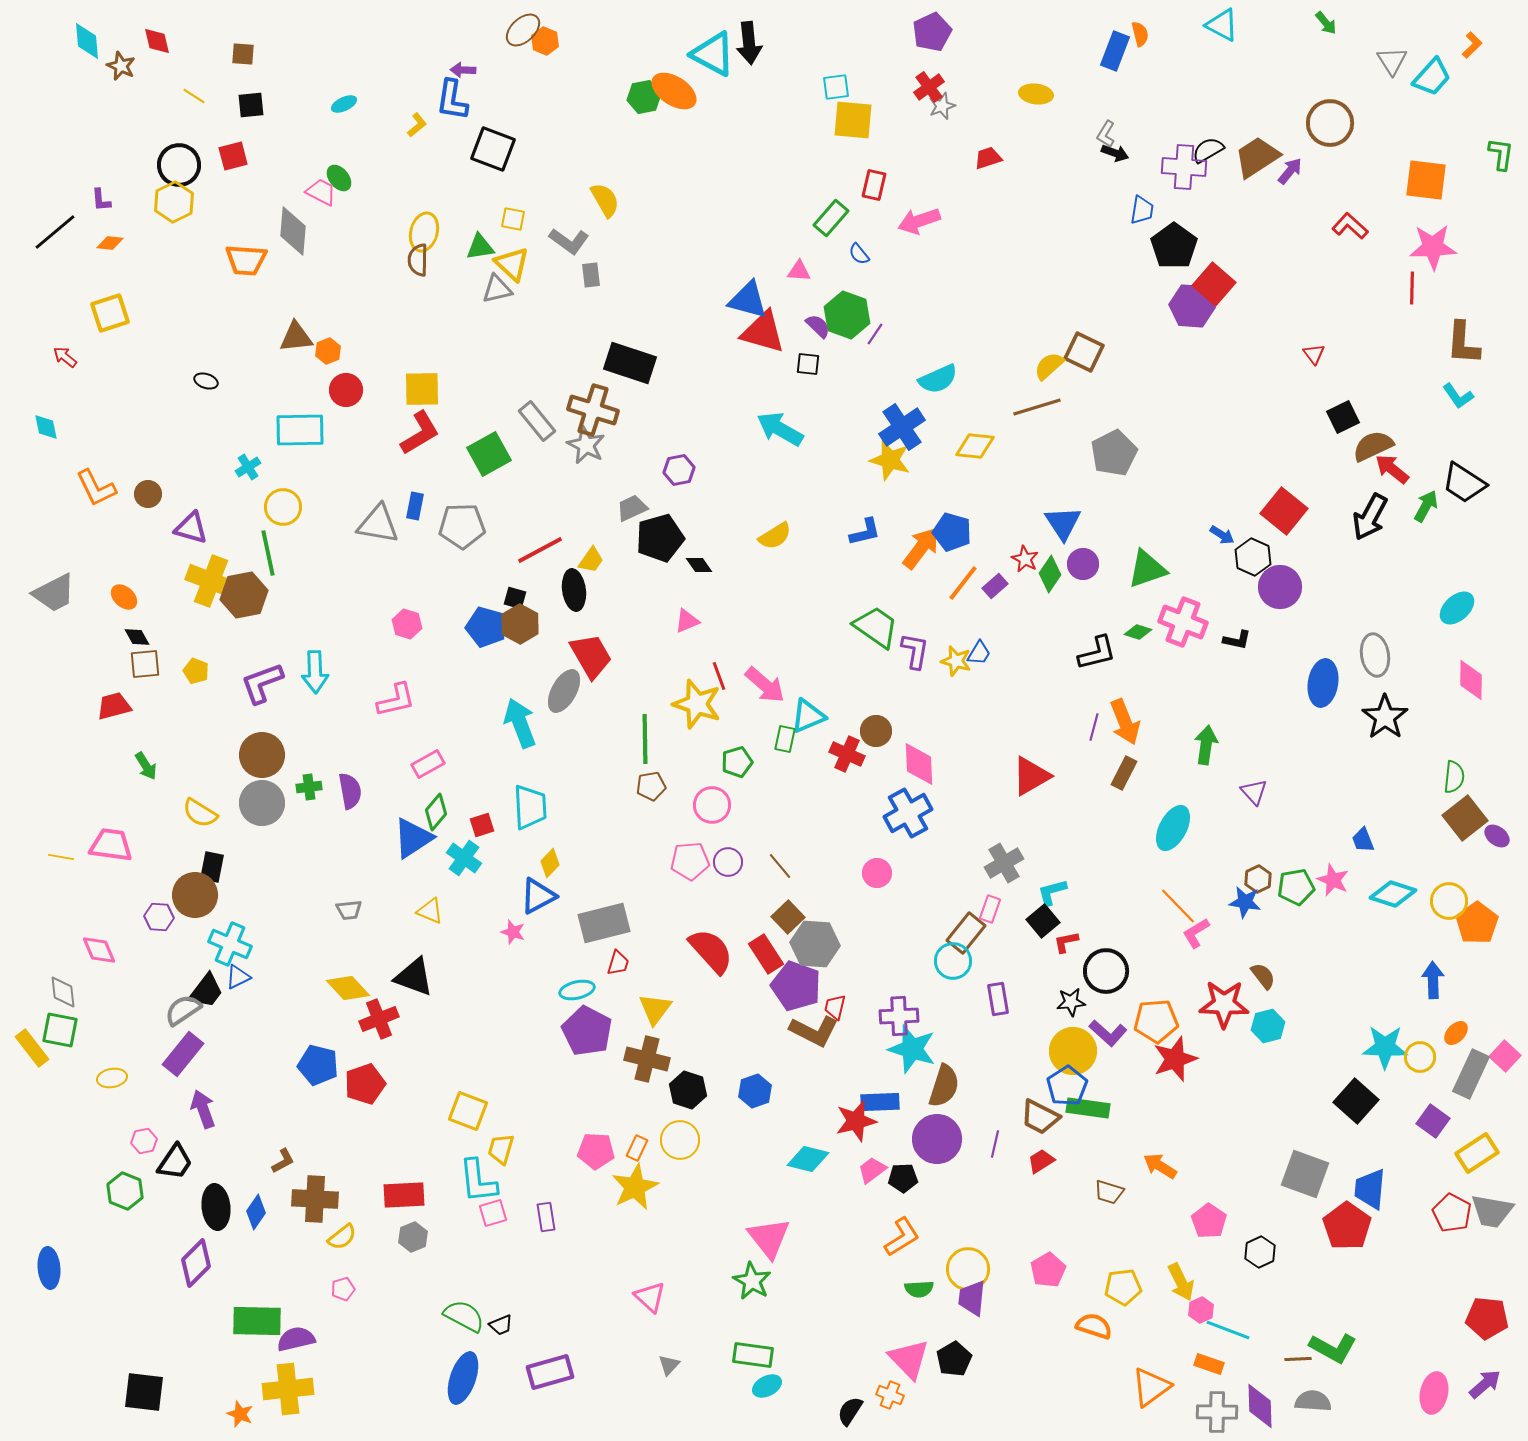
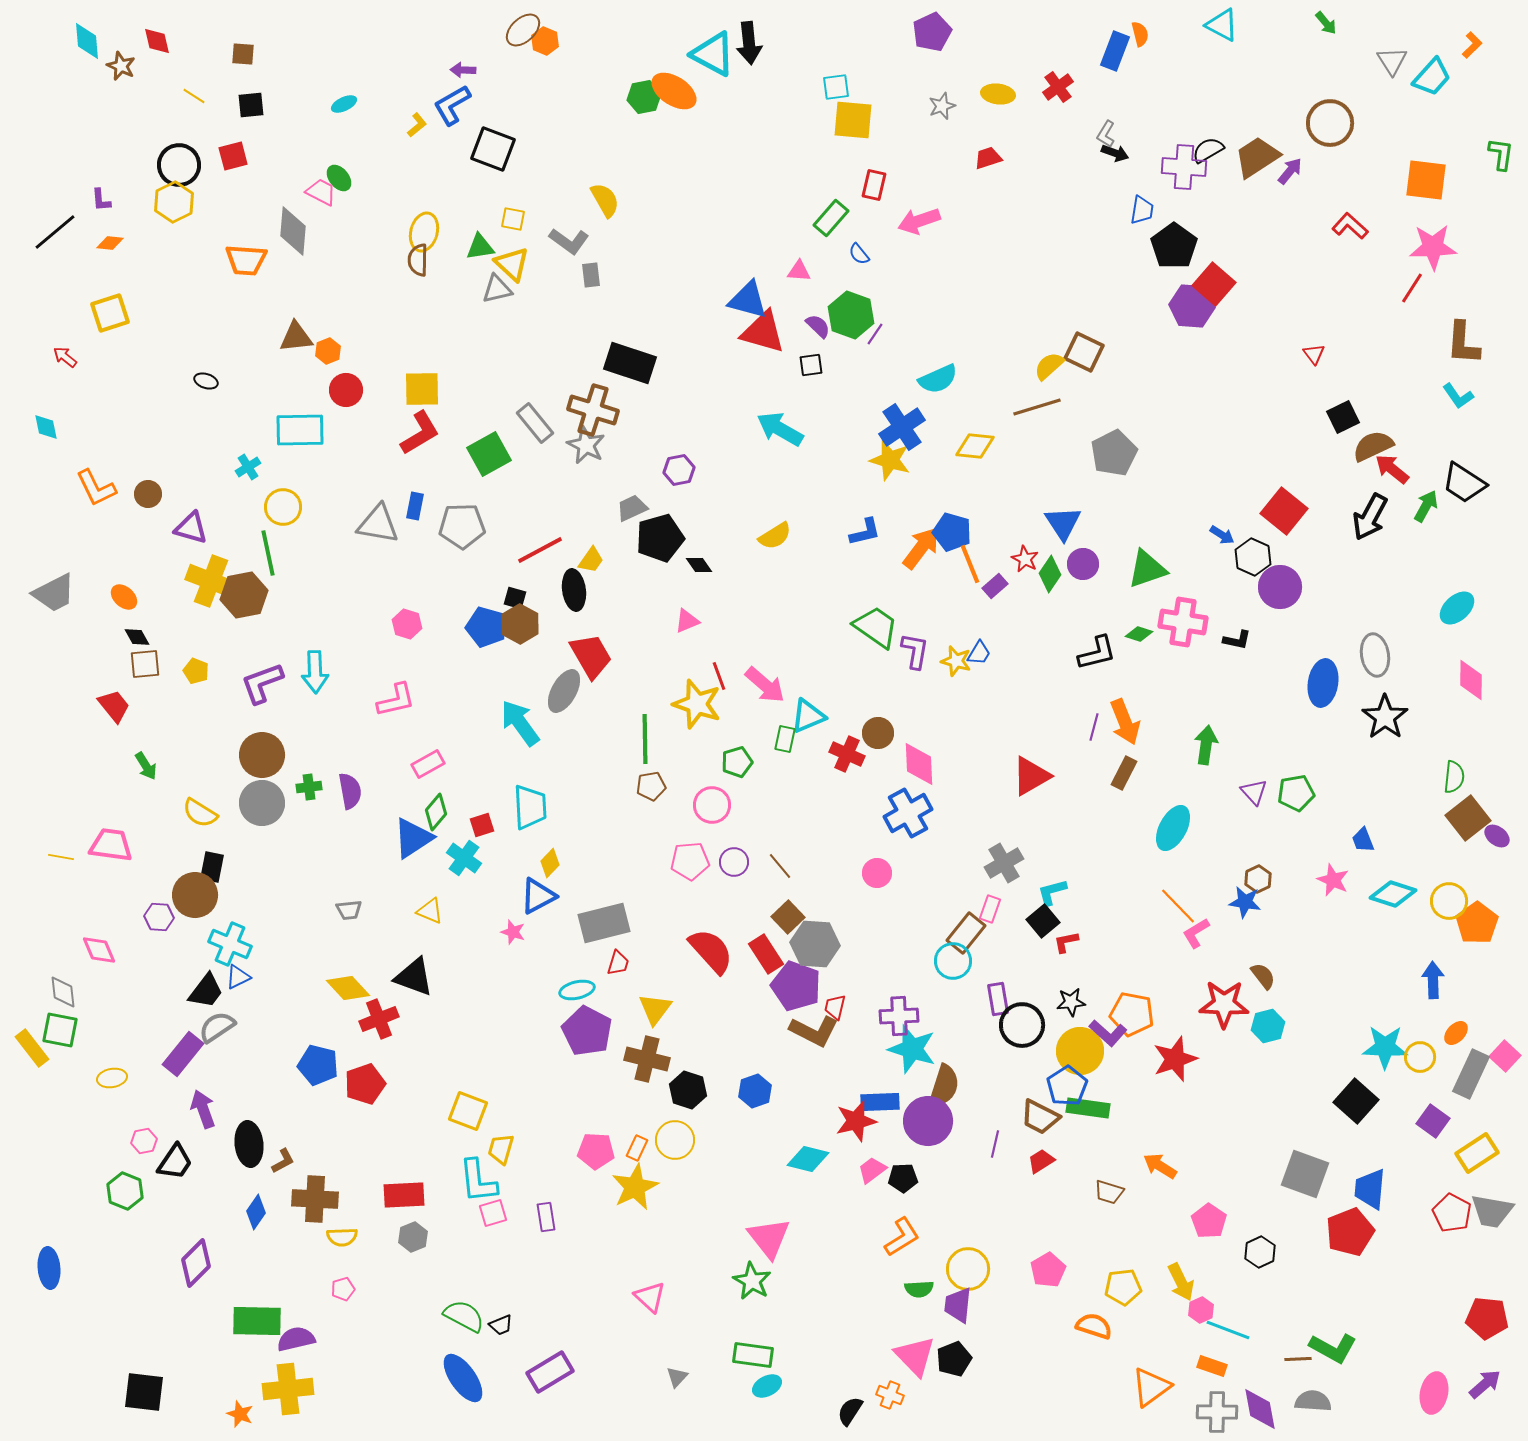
red cross at (929, 87): moved 129 px right
yellow ellipse at (1036, 94): moved 38 px left
blue L-shape at (452, 100): moved 5 px down; rotated 51 degrees clockwise
red line at (1412, 288): rotated 32 degrees clockwise
green hexagon at (847, 315): moved 4 px right
black square at (808, 364): moved 3 px right, 1 px down; rotated 15 degrees counterclockwise
gray rectangle at (537, 421): moved 2 px left, 2 px down
orange line at (963, 583): moved 7 px right, 19 px up; rotated 60 degrees counterclockwise
pink cross at (1183, 622): rotated 12 degrees counterclockwise
green diamond at (1138, 632): moved 1 px right, 2 px down
red trapezoid at (114, 706): rotated 66 degrees clockwise
cyan arrow at (520, 723): rotated 15 degrees counterclockwise
brown circle at (876, 731): moved 2 px right, 2 px down
brown square at (1465, 818): moved 3 px right
purple circle at (728, 862): moved 6 px right
green pentagon at (1296, 887): moved 94 px up
black circle at (1106, 971): moved 84 px left, 54 px down
gray semicircle at (183, 1010): moved 34 px right, 17 px down
orange pentagon at (1156, 1021): moved 24 px left, 7 px up; rotated 15 degrees clockwise
yellow circle at (1073, 1051): moved 7 px right
purple circle at (937, 1139): moved 9 px left, 18 px up
yellow circle at (680, 1140): moved 5 px left
black ellipse at (216, 1207): moved 33 px right, 63 px up
red pentagon at (1347, 1226): moved 3 px right, 6 px down; rotated 15 degrees clockwise
yellow semicircle at (342, 1237): rotated 36 degrees clockwise
purple trapezoid at (972, 1298): moved 14 px left, 7 px down
pink triangle at (909, 1359): moved 6 px right, 3 px up
black pentagon at (954, 1359): rotated 8 degrees clockwise
orange rectangle at (1209, 1364): moved 3 px right, 2 px down
gray triangle at (669, 1365): moved 8 px right, 12 px down
purple rectangle at (550, 1372): rotated 15 degrees counterclockwise
blue ellipse at (463, 1378): rotated 54 degrees counterclockwise
purple diamond at (1260, 1406): moved 3 px down; rotated 9 degrees counterclockwise
